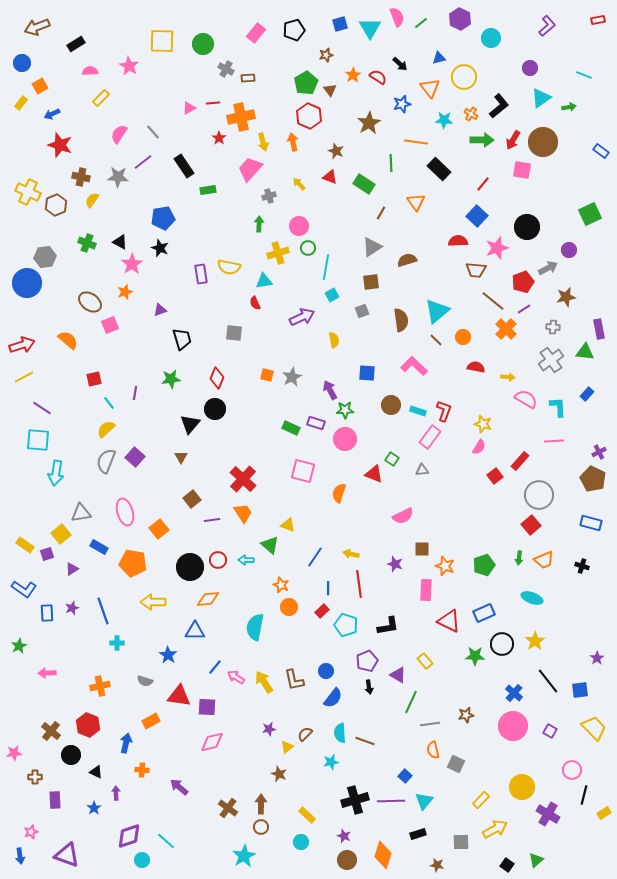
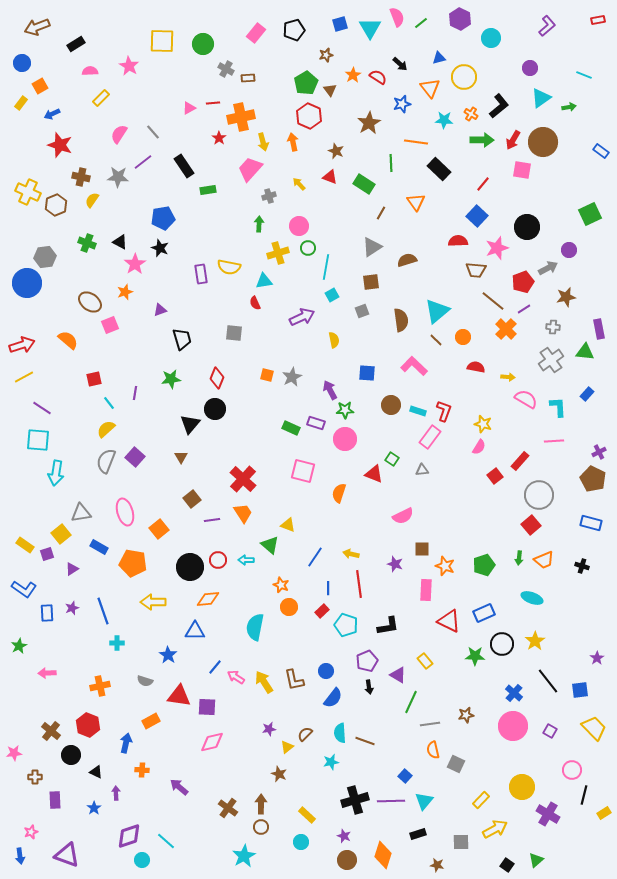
pink star at (132, 264): moved 3 px right
